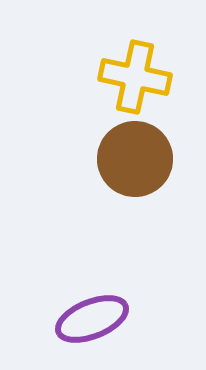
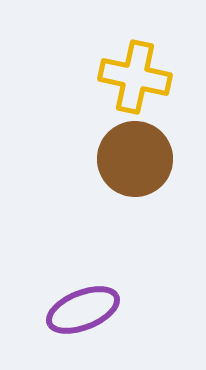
purple ellipse: moved 9 px left, 9 px up
